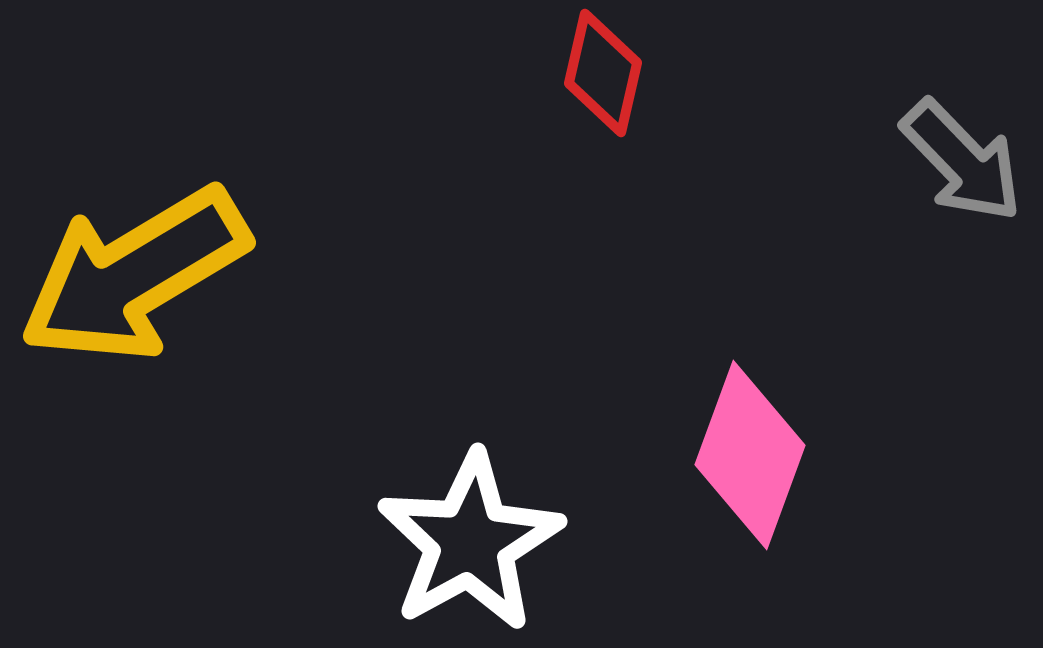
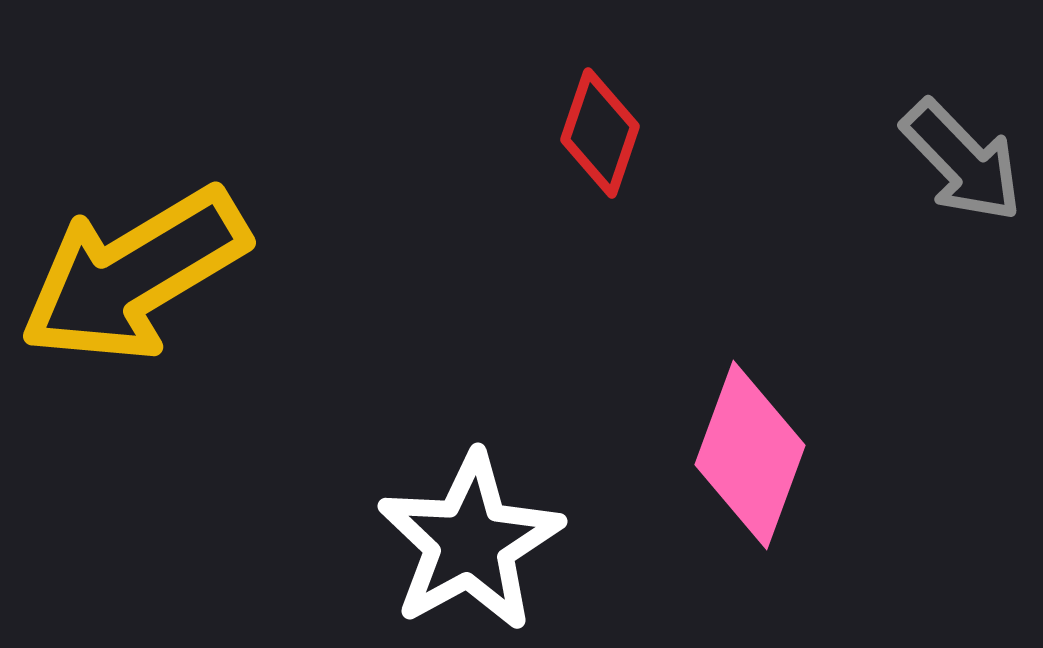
red diamond: moved 3 px left, 60 px down; rotated 6 degrees clockwise
